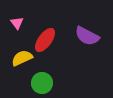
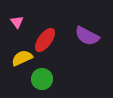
pink triangle: moved 1 px up
green circle: moved 4 px up
